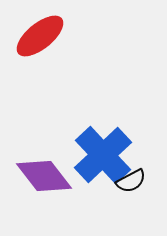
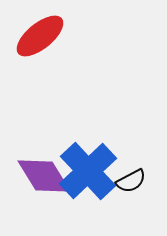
blue cross: moved 15 px left, 16 px down
purple diamond: rotated 6 degrees clockwise
